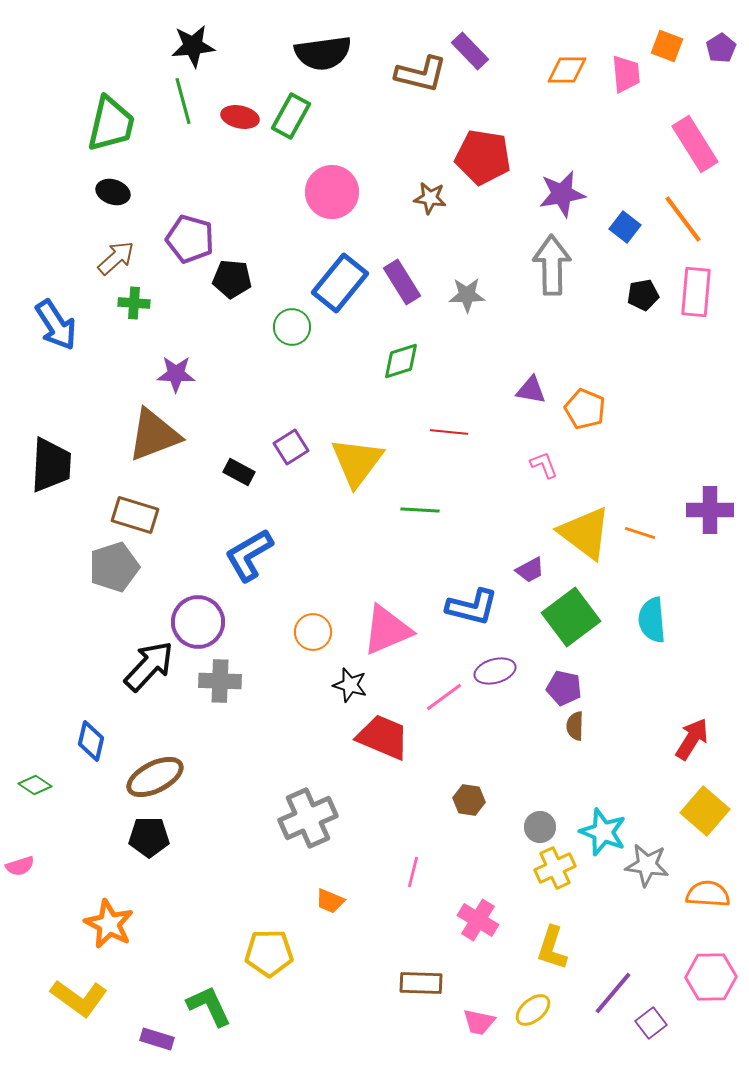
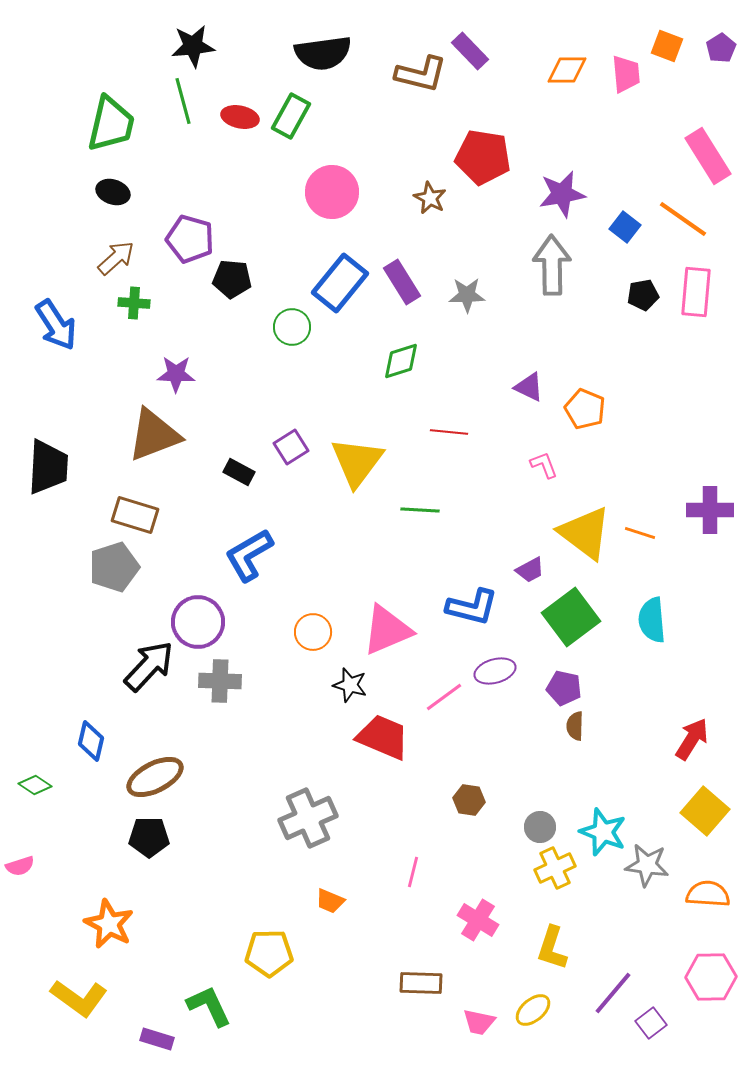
pink rectangle at (695, 144): moved 13 px right, 12 px down
brown star at (430, 198): rotated 20 degrees clockwise
orange line at (683, 219): rotated 18 degrees counterclockwise
purple triangle at (531, 390): moved 2 px left, 3 px up; rotated 16 degrees clockwise
black trapezoid at (51, 465): moved 3 px left, 2 px down
